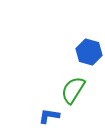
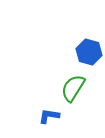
green semicircle: moved 2 px up
